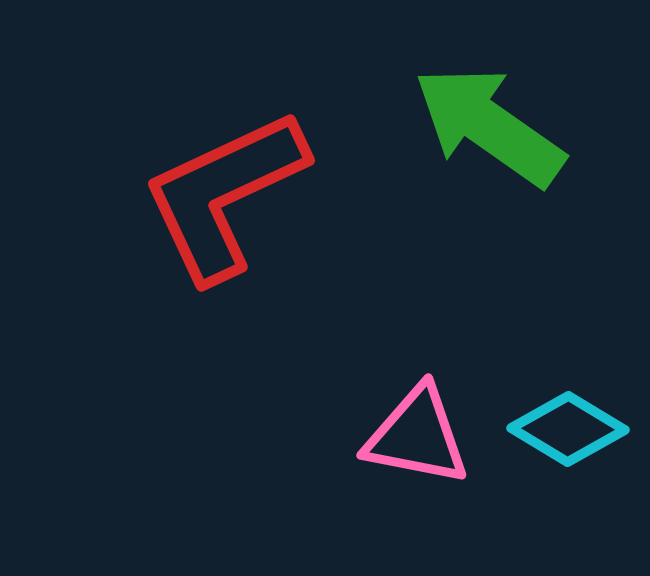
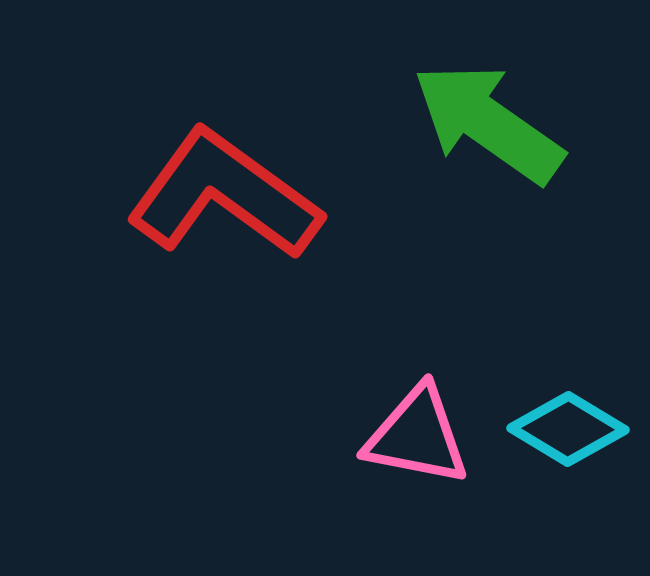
green arrow: moved 1 px left, 3 px up
red L-shape: rotated 61 degrees clockwise
